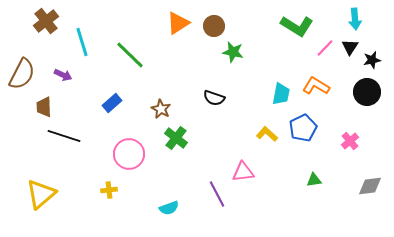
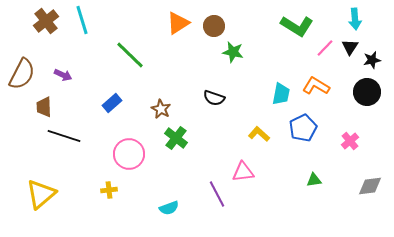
cyan line: moved 22 px up
yellow L-shape: moved 8 px left
